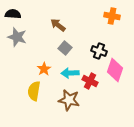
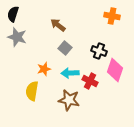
black semicircle: rotated 77 degrees counterclockwise
orange star: rotated 16 degrees clockwise
yellow semicircle: moved 2 px left
